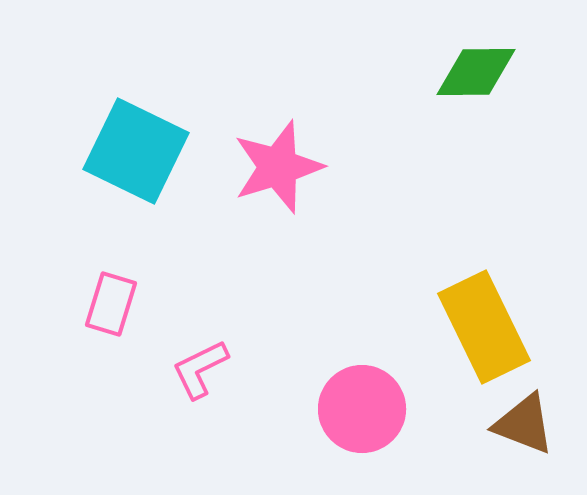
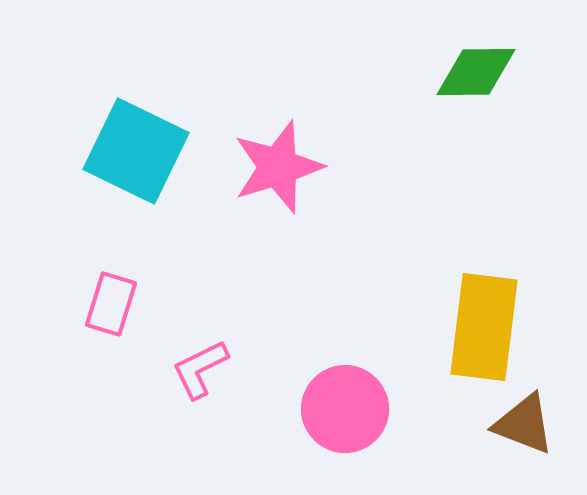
yellow rectangle: rotated 33 degrees clockwise
pink circle: moved 17 px left
